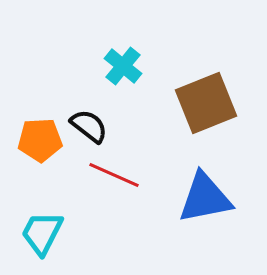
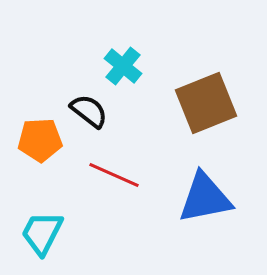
black semicircle: moved 15 px up
